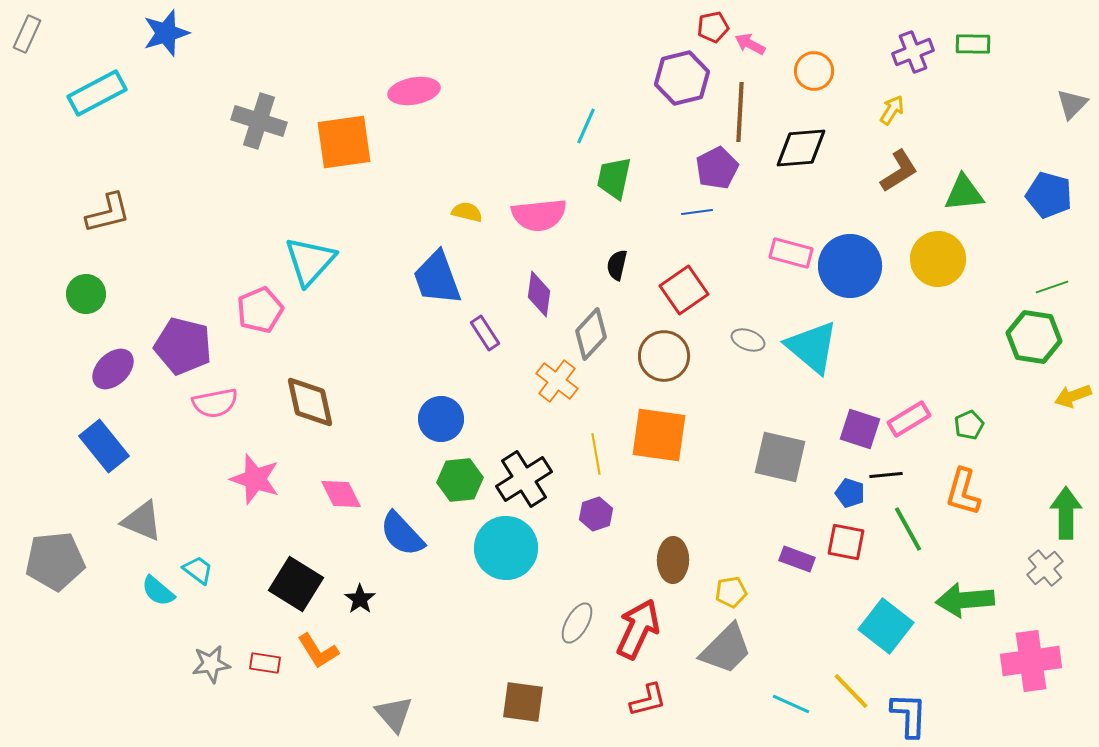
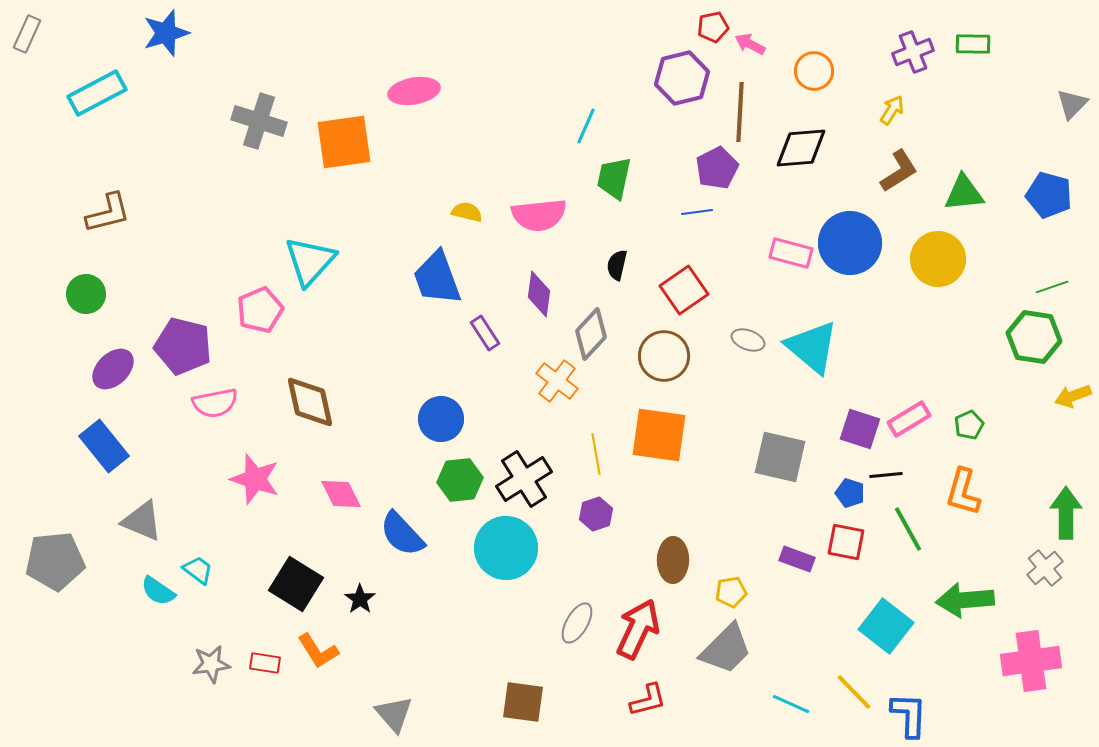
blue circle at (850, 266): moved 23 px up
cyan semicircle at (158, 591): rotated 6 degrees counterclockwise
yellow line at (851, 691): moved 3 px right, 1 px down
